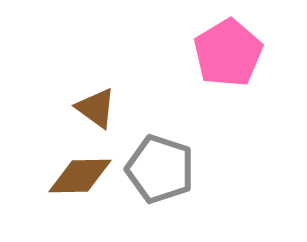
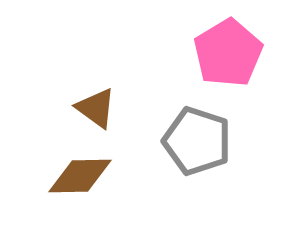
gray pentagon: moved 37 px right, 28 px up
